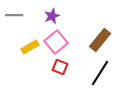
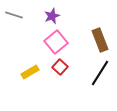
gray line: rotated 18 degrees clockwise
brown rectangle: rotated 60 degrees counterclockwise
yellow rectangle: moved 25 px down
red square: rotated 21 degrees clockwise
